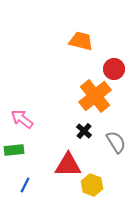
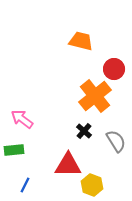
gray semicircle: moved 1 px up
